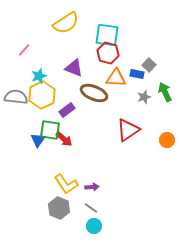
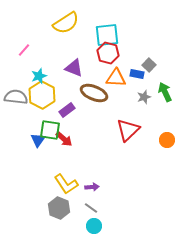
cyan square: rotated 15 degrees counterclockwise
yellow hexagon: rotated 8 degrees counterclockwise
red triangle: rotated 10 degrees counterclockwise
